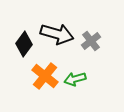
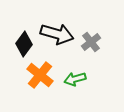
gray cross: moved 1 px down
orange cross: moved 5 px left, 1 px up
